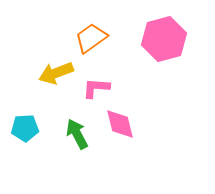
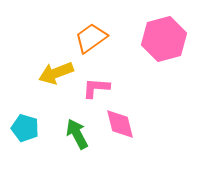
cyan pentagon: rotated 20 degrees clockwise
